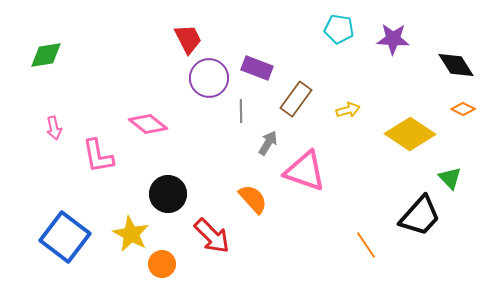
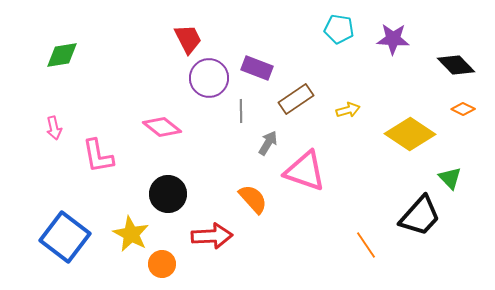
green diamond: moved 16 px right
black diamond: rotated 12 degrees counterclockwise
brown rectangle: rotated 20 degrees clockwise
pink diamond: moved 14 px right, 3 px down
red arrow: rotated 48 degrees counterclockwise
